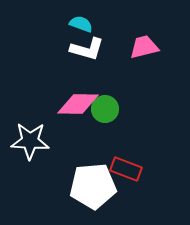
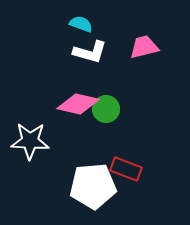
white L-shape: moved 3 px right, 3 px down
pink diamond: rotated 12 degrees clockwise
green circle: moved 1 px right
